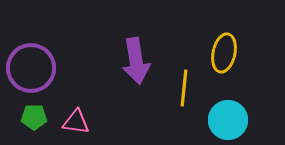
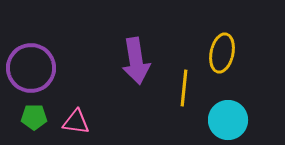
yellow ellipse: moved 2 px left
